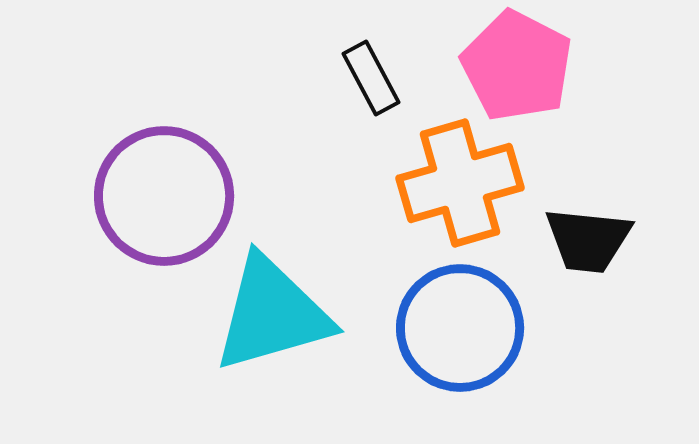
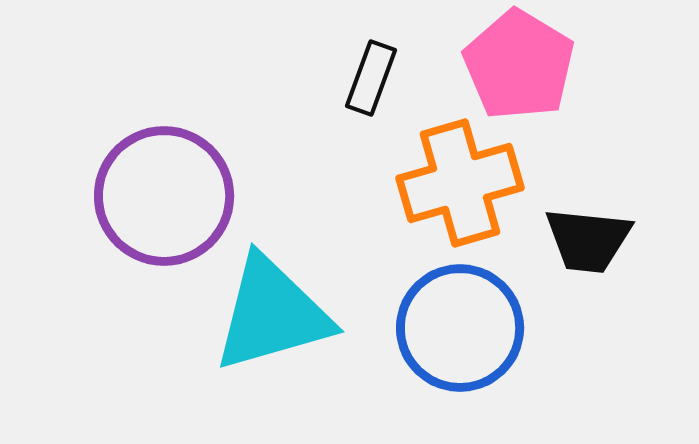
pink pentagon: moved 2 px right, 1 px up; rotated 4 degrees clockwise
black rectangle: rotated 48 degrees clockwise
